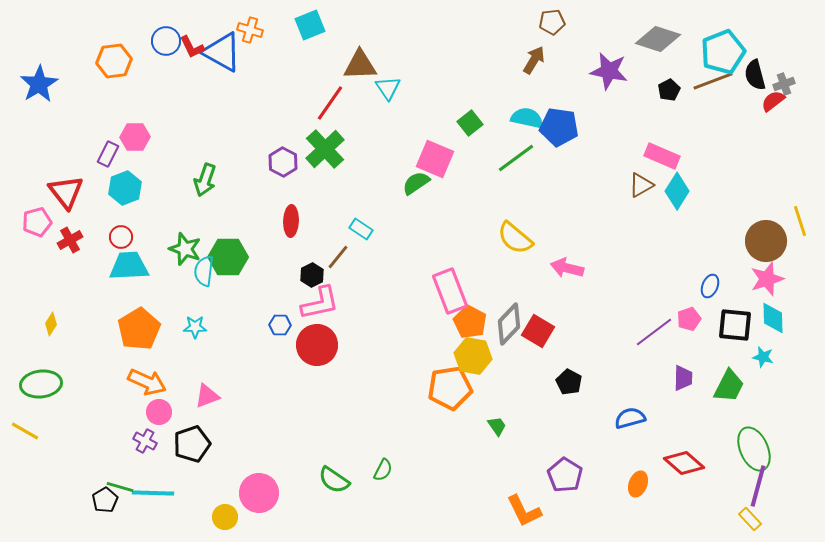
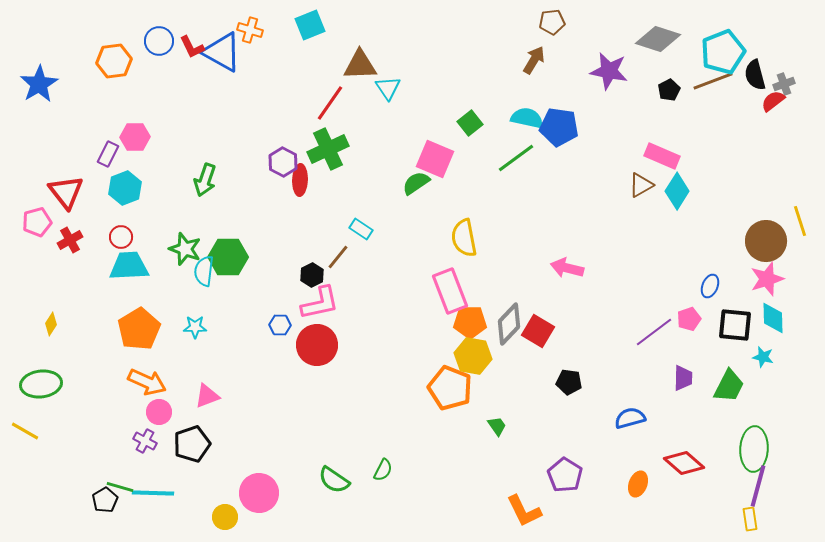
blue circle at (166, 41): moved 7 px left
green cross at (325, 149): moved 3 px right; rotated 18 degrees clockwise
red ellipse at (291, 221): moved 9 px right, 41 px up
yellow semicircle at (515, 238): moved 51 px left; rotated 39 degrees clockwise
orange pentagon at (470, 322): rotated 28 degrees counterclockwise
black pentagon at (569, 382): rotated 20 degrees counterclockwise
orange pentagon at (450, 388): rotated 30 degrees clockwise
green ellipse at (754, 449): rotated 27 degrees clockwise
yellow rectangle at (750, 519): rotated 35 degrees clockwise
